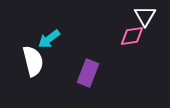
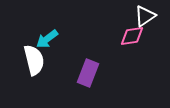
white triangle: rotated 25 degrees clockwise
cyan arrow: moved 2 px left
white semicircle: moved 1 px right, 1 px up
